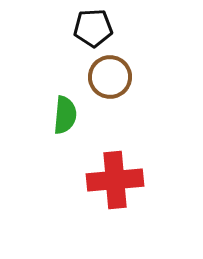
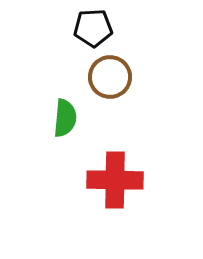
green semicircle: moved 3 px down
red cross: rotated 6 degrees clockwise
